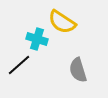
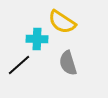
cyan cross: rotated 15 degrees counterclockwise
gray semicircle: moved 10 px left, 7 px up
